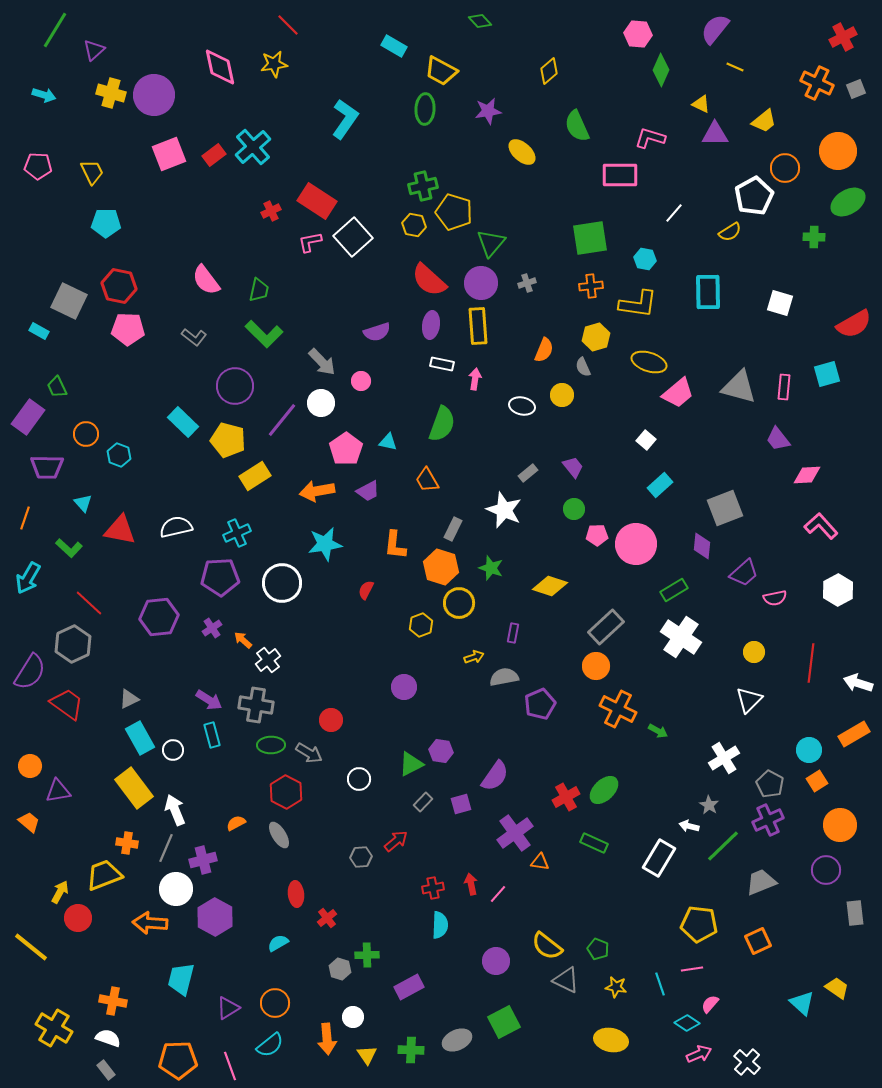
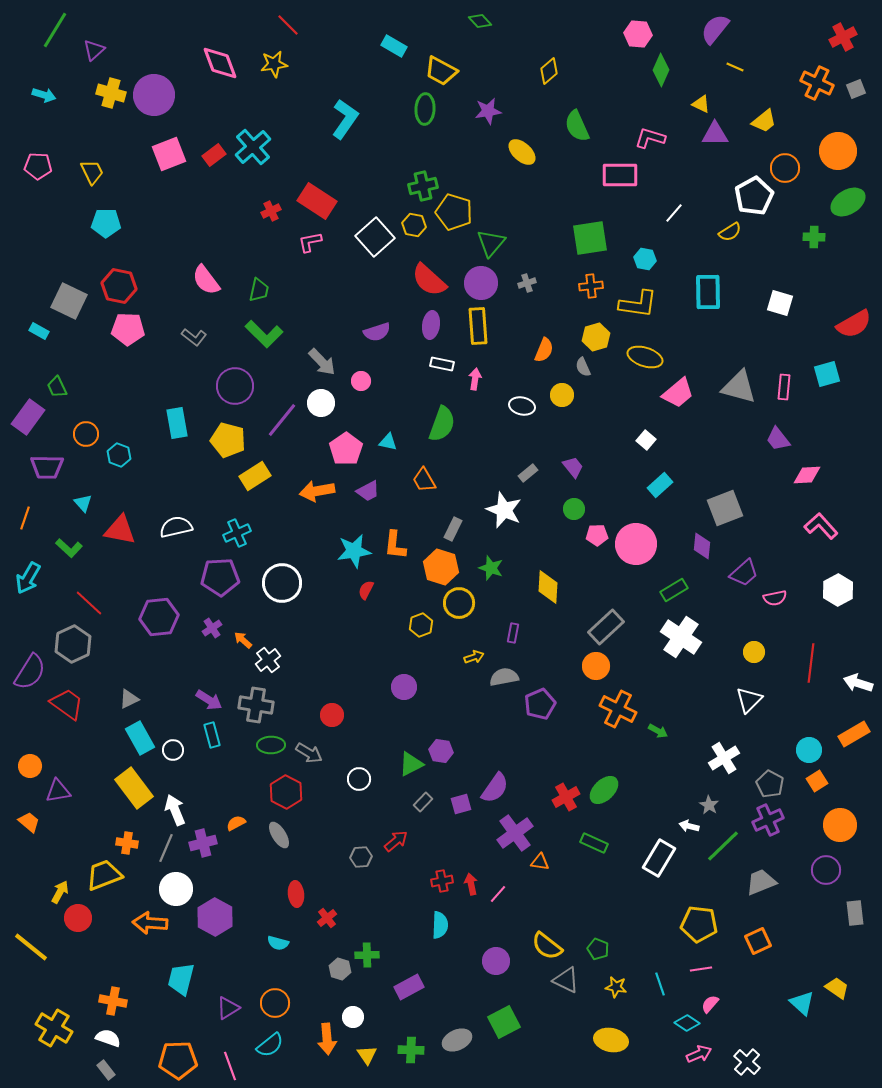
pink diamond at (220, 67): moved 4 px up; rotated 9 degrees counterclockwise
white square at (353, 237): moved 22 px right
yellow ellipse at (649, 362): moved 4 px left, 5 px up
cyan rectangle at (183, 422): moved 6 px left, 1 px down; rotated 36 degrees clockwise
orange trapezoid at (427, 480): moved 3 px left
cyan star at (325, 544): moved 29 px right, 7 px down
yellow diamond at (550, 586): moved 2 px left, 1 px down; rotated 76 degrees clockwise
red circle at (331, 720): moved 1 px right, 5 px up
purple semicircle at (495, 776): moved 12 px down
purple cross at (203, 860): moved 17 px up
red cross at (433, 888): moved 9 px right, 7 px up
cyan semicircle at (278, 943): rotated 135 degrees counterclockwise
pink line at (692, 969): moved 9 px right
